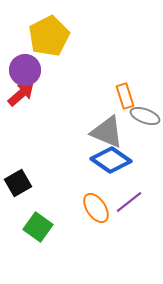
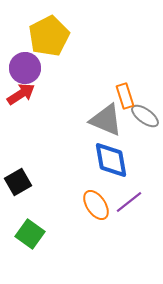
purple circle: moved 2 px up
red arrow: rotated 8 degrees clockwise
gray ellipse: rotated 16 degrees clockwise
gray triangle: moved 1 px left, 12 px up
blue diamond: rotated 45 degrees clockwise
black square: moved 1 px up
orange ellipse: moved 3 px up
green square: moved 8 px left, 7 px down
